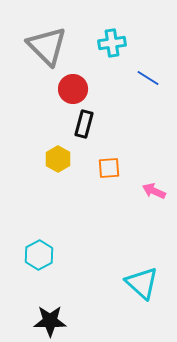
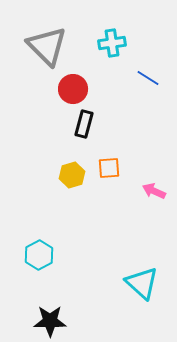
yellow hexagon: moved 14 px right, 16 px down; rotated 15 degrees clockwise
